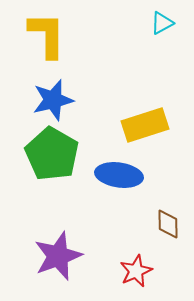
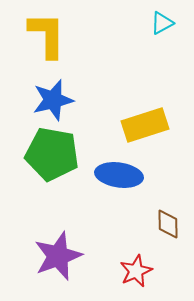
green pentagon: rotated 20 degrees counterclockwise
